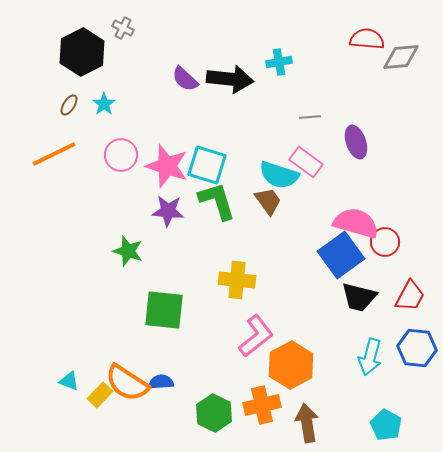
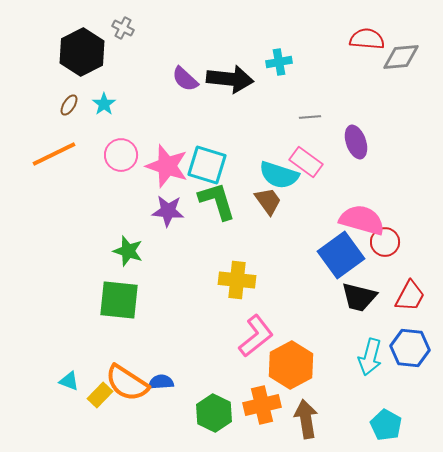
pink semicircle: moved 6 px right, 3 px up
green square: moved 45 px left, 10 px up
blue hexagon: moved 7 px left
brown arrow: moved 1 px left, 4 px up
